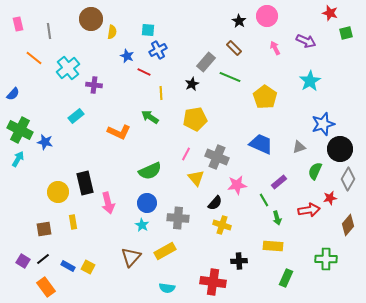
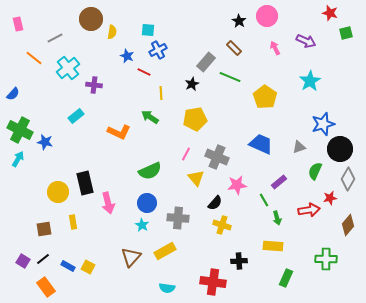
gray line at (49, 31): moved 6 px right, 7 px down; rotated 70 degrees clockwise
